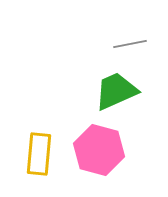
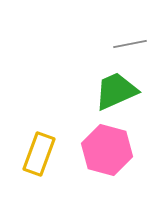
pink hexagon: moved 8 px right
yellow rectangle: rotated 15 degrees clockwise
